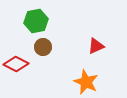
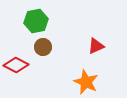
red diamond: moved 1 px down
